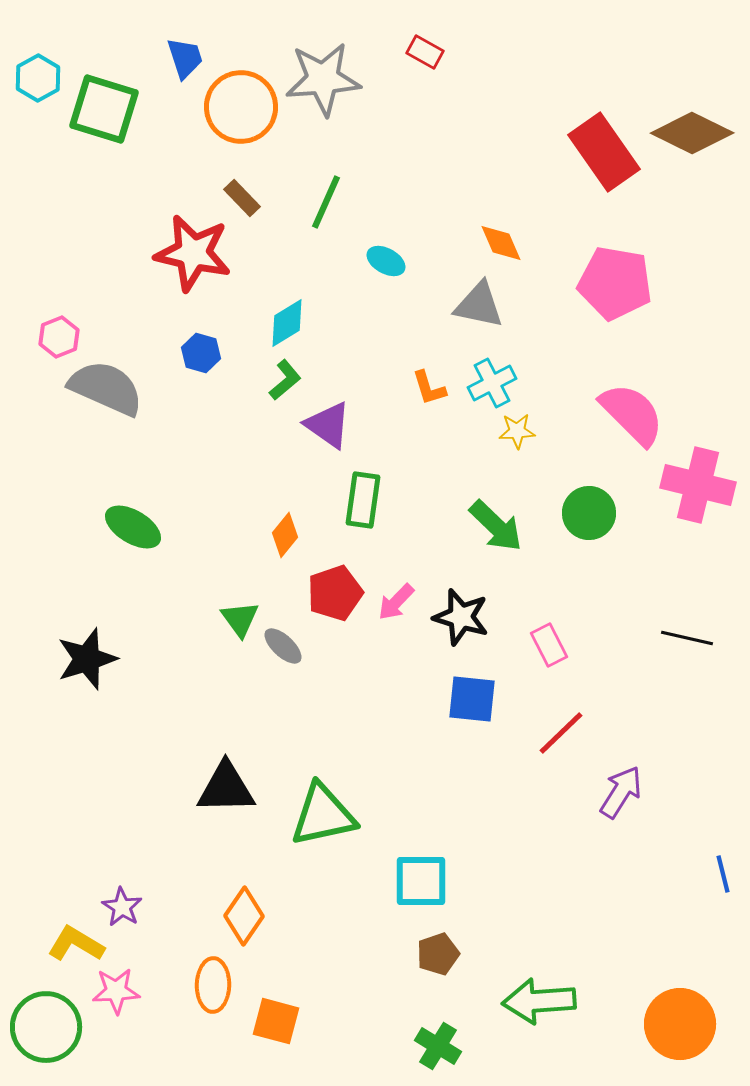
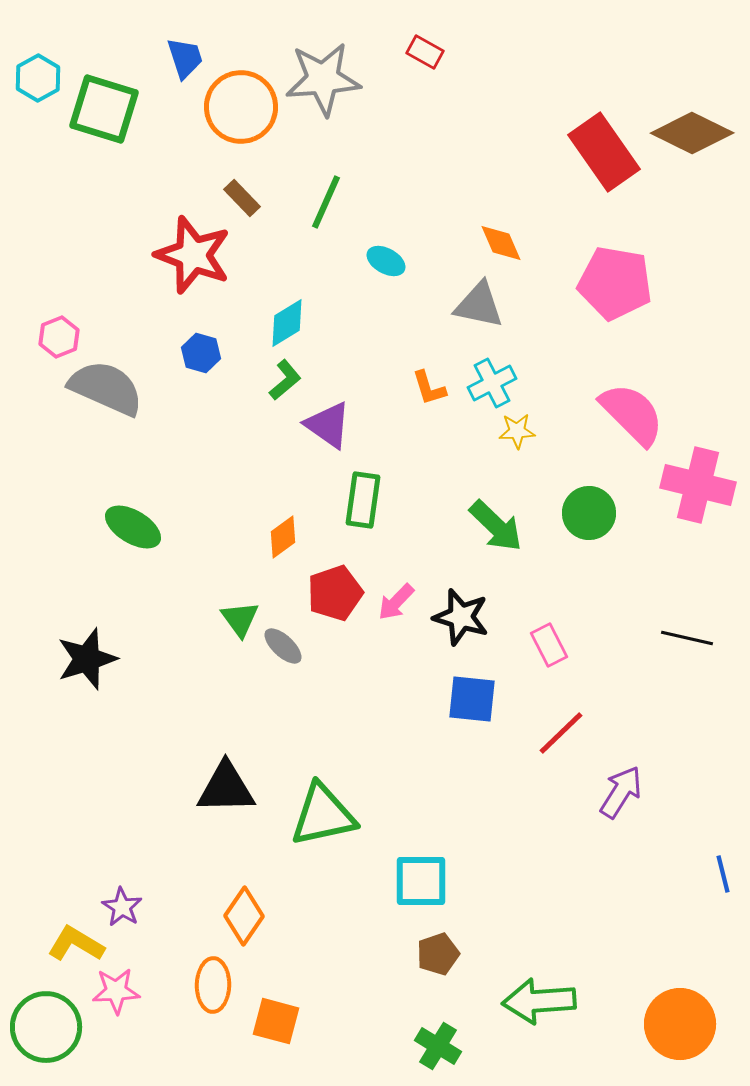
red star at (193, 253): moved 2 px down; rotated 8 degrees clockwise
orange diamond at (285, 535): moved 2 px left, 2 px down; rotated 15 degrees clockwise
